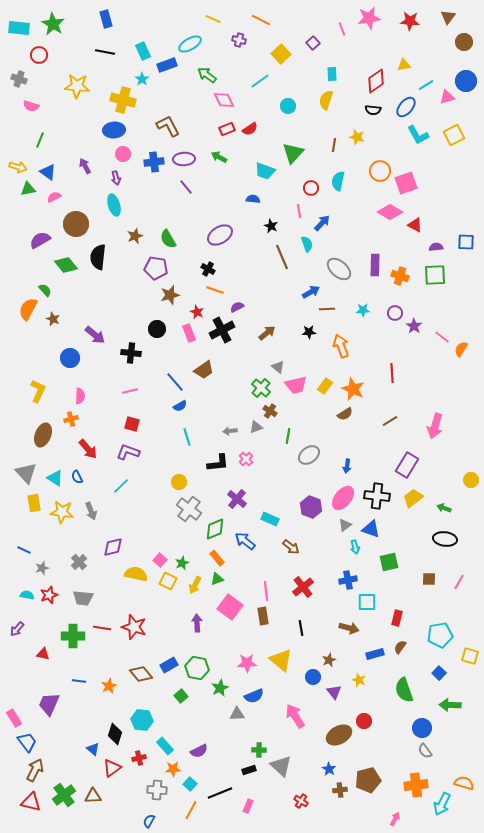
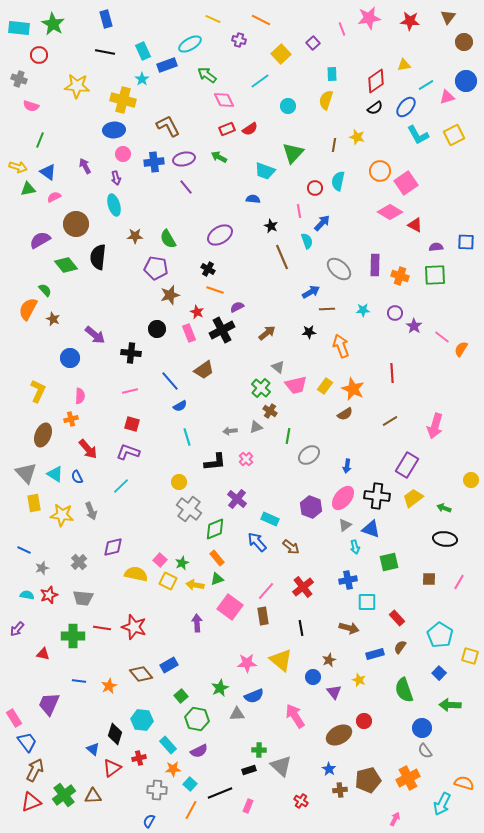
black semicircle at (373, 110): moved 2 px right, 2 px up; rotated 42 degrees counterclockwise
purple ellipse at (184, 159): rotated 10 degrees counterclockwise
pink square at (406, 183): rotated 15 degrees counterclockwise
red circle at (311, 188): moved 4 px right
brown star at (135, 236): rotated 21 degrees clockwise
cyan semicircle at (307, 244): moved 3 px up
blue line at (175, 382): moved 5 px left, 1 px up
black L-shape at (218, 463): moved 3 px left, 1 px up
cyan triangle at (55, 478): moved 4 px up
yellow star at (62, 512): moved 3 px down
blue arrow at (245, 541): moved 12 px right, 1 px down; rotated 10 degrees clockwise
yellow arrow at (195, 585): rotated 72 degrees clockwise
pink line at (266, 591): rotated 48 degrees clockwise
red rectangle at (397, 618): rotated 56 degrees counterclockwise
cyan pentagon at (440, 635): rotated 30 degrees counterclockwise
green hexagon at (197, 668): moved 51 px down
cyan rectangle at (165, 746): moved 3 px right, 1 px up
orange cross at (416, 785): moved 8 px left, 7 px up; rotated 20 degrees counterclockwise
red triangle at (31, 802): rotated 35 degrees counterclockwise
